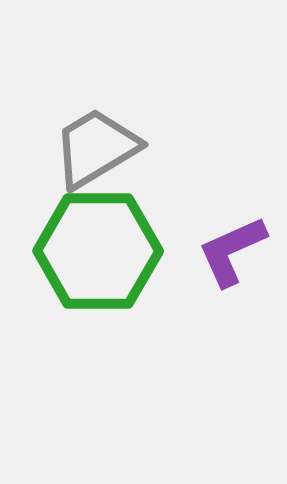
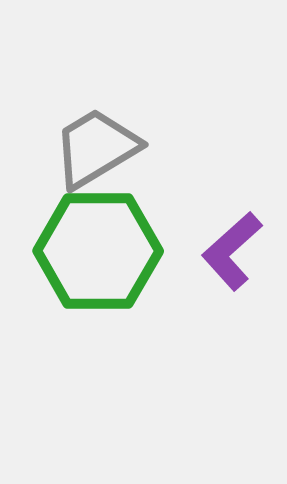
purple L-shape: rotated 18 degrees counterclockwise
